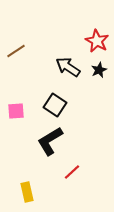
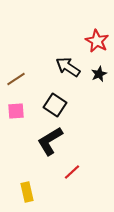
brown line: moved 28 px down
black star: moved 4 px down
